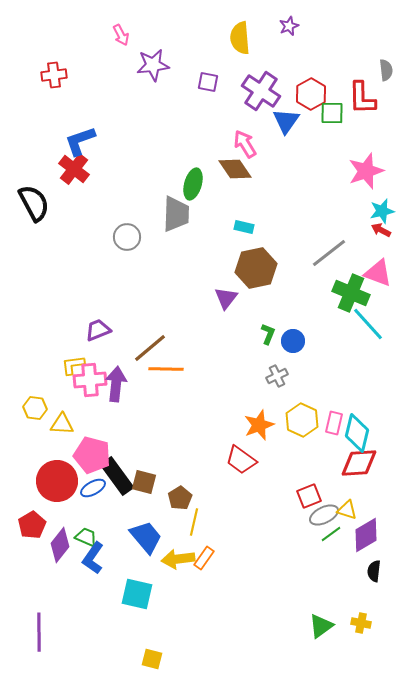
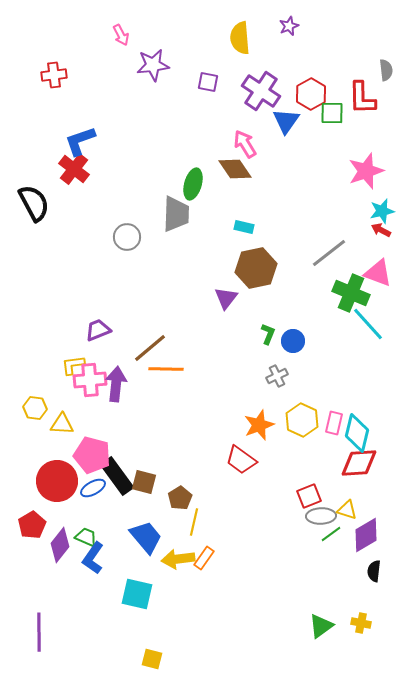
gray ellipse at (324, 515): moved 3 px left, 1 px down; rotated 24 degrees clockwise
